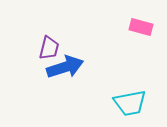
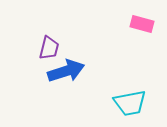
pink rectangle: moved 1 px right, 3 px up
blue arrow: moved 1 px right, 4 px down
